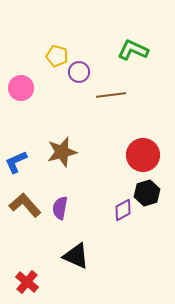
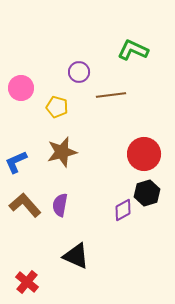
yellow pentagon: moved 51 px down
red circle: moved 1 px right, 1 px up
purple semicircle: moved 3 px up
